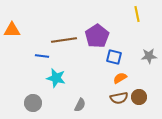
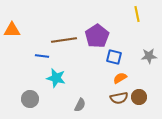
gray circle: moved 3 px left, 4 px up
